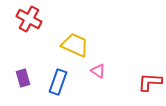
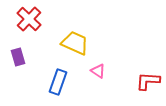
red cross: rotated 15 degrees clockwise
yellow trapezoid: moved 2 px up
purple rectangle: moved 5 px left, 21 px up
red L-shape: moved 2 px left, 1 px up
